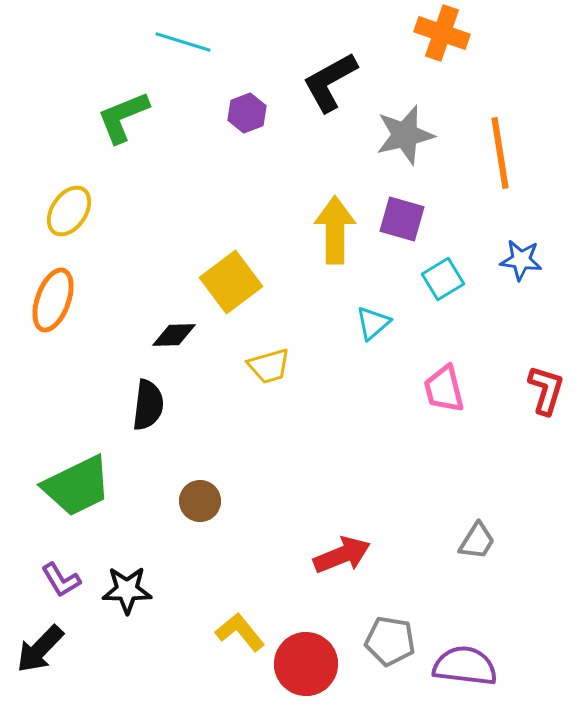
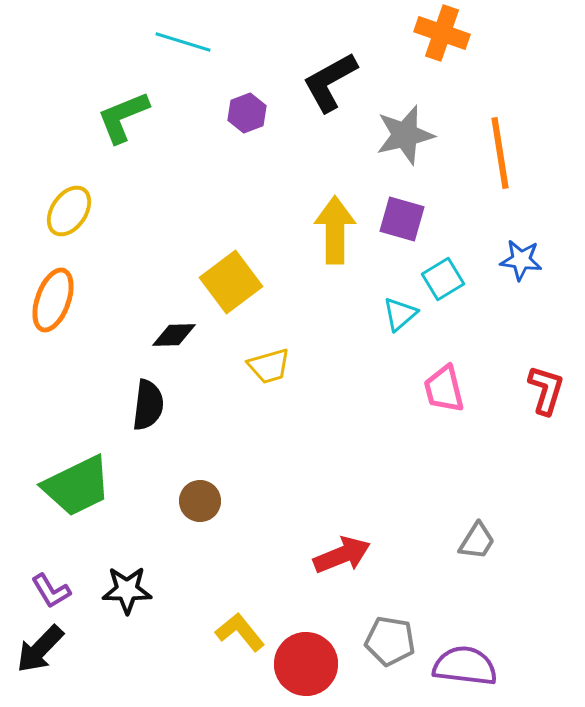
cyan triangle: moved 27 px right, 9 px up
purple L-shape: moved 10 px left, 11 px down
